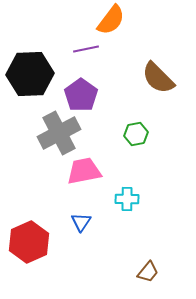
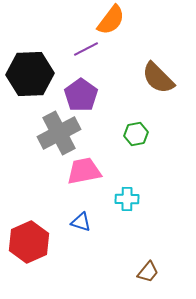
purple line: rotated 15 degrees counterclockwise
blue triangle: rotated 45 degrees counterclockwise
